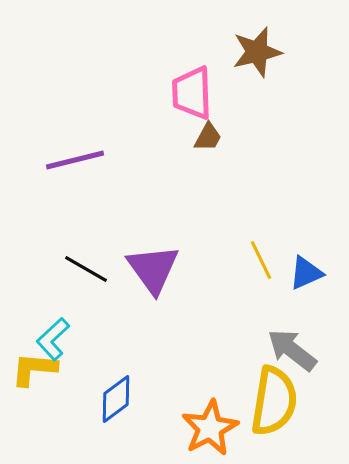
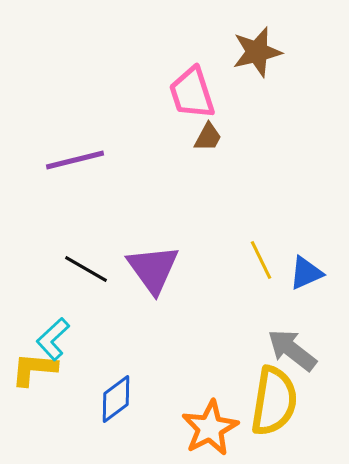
pink trapezoid: rotated 16 degrees counterclockwise
